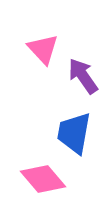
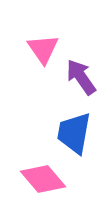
pink triangle: rotated 8 degrees clockwise
purple arrow: moved 2 px left, 1 px down
